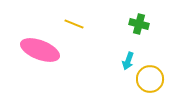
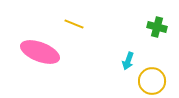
green cross: moved 18 px right, 3 px down
pink ellipse: moved 2 px down
yellow circle: moved 2 px right, 2 px down
